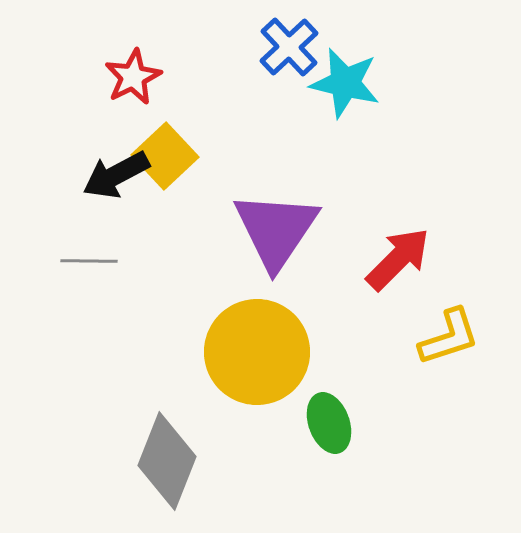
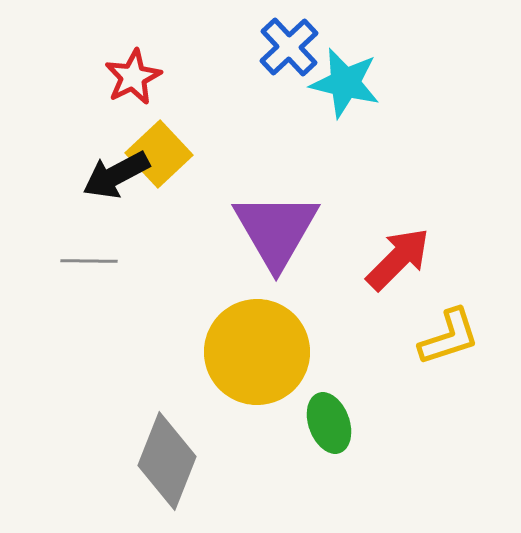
yellow square: moved 6 px left, 2 px up
purple triangle: rotated 4 degrees counterclockwise
